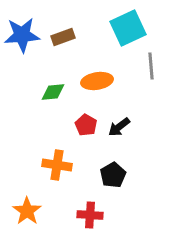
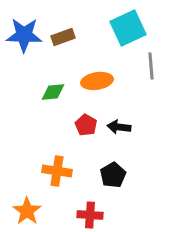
blue star: moved 2 px right; rotated 6 degrees clockwise
black arrow: rotated 45 degrees clockwise
orange cross: moved 6 px down
